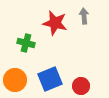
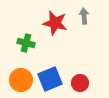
orange circle: moved 6 px right
red circle: moved 1 px left, 3 px up
